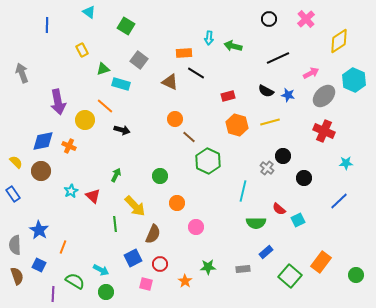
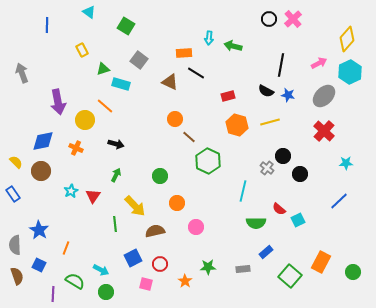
pink cross at (306, 19): moved 13 px left
yellow diamond at (339, 41): moved 8 px right, 2 px up; rotated 15 degrees counterclockwise
black line at (278, 58): moved 3 px right, 7 px down; rotated 55 degrees counterclockwise
pink arrow at (311, 73): moved 8 px right, 10 px up
cyan hexagon at (354, 80): moved 4 px left, 8 px up; rotated 10 degrees clockwise
black arrow at (122, 130): moved 6 px left, 14 px down
red cross at (324, 131): rotated 20 degrees clockwise
orange cross at (69, 146): moved 7 px right, 2 px down
black circle at (304, 178): moved 4 px left, 4 px up
red triangle at (93, 196): rotated 21 degrees clockwise
brown semicircle at (153, 234): moved 2 px right, 3 px up; rotated 126 degrees counterclockwise
orange line at (63, 247): moved 3 px right, 1 px down
orange rectangle at (321, 262): rotated 10 degrees counterclockwise
green circle at (356, 275): moved 3 px left, 3 px up
